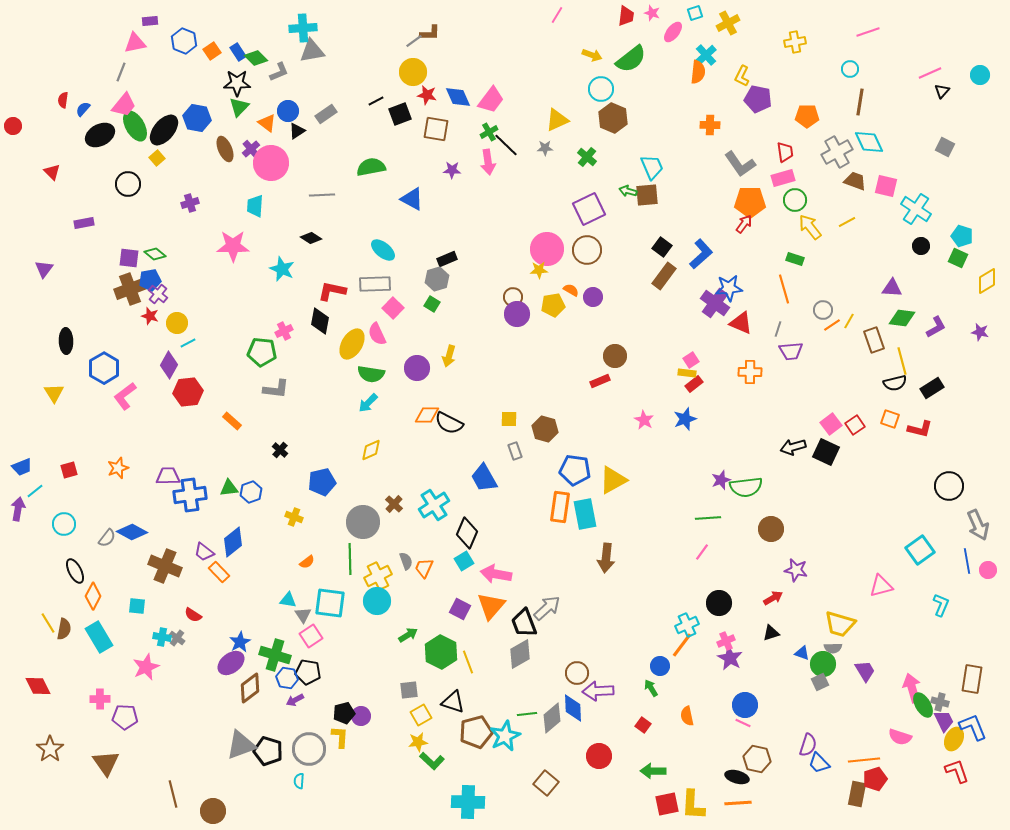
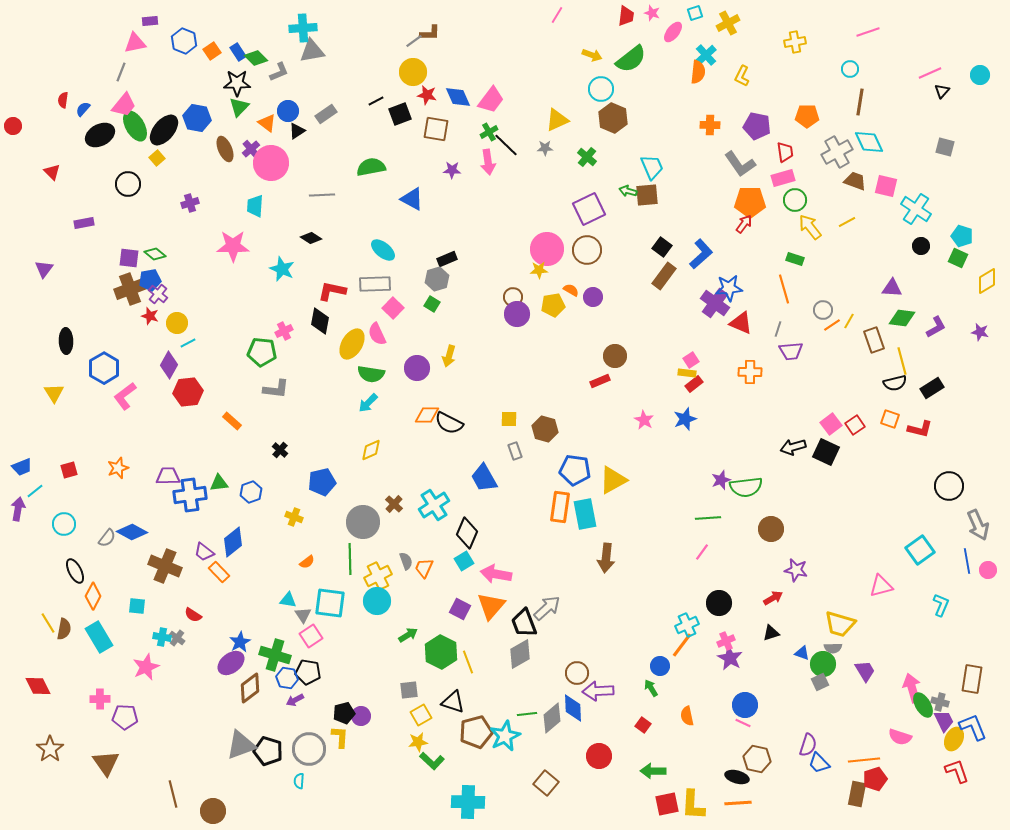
purple pentagon at (758, 99): moved 1 px left, 27 px down
gray square at (945, 147): rotated 12 degrees counterclockwise
green triangle at (229, 488): moved 10 px left, 5 px up
